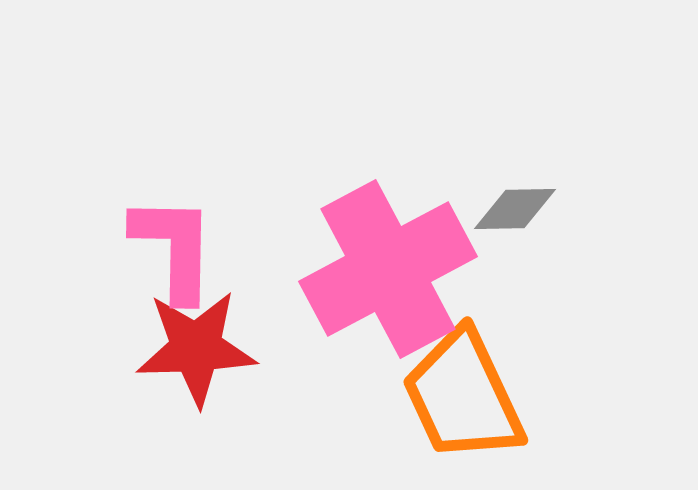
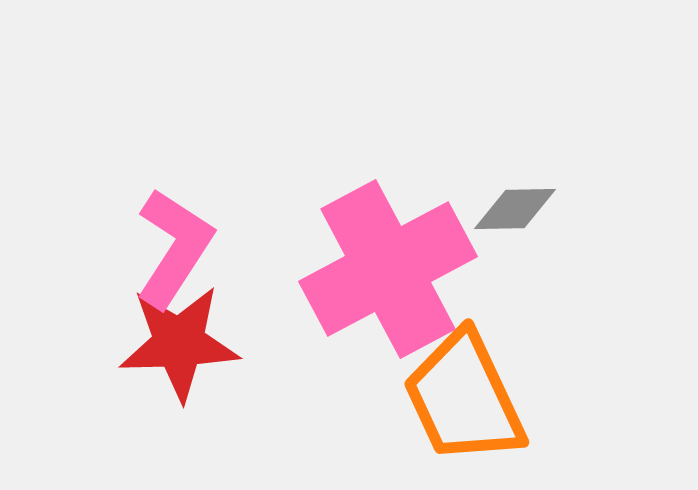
pink L-shape: rotated 32 degrees clockwise
red star: moved 17 px left, 5 px up
orange trapezoid: moved 1 px right, 2 px down
